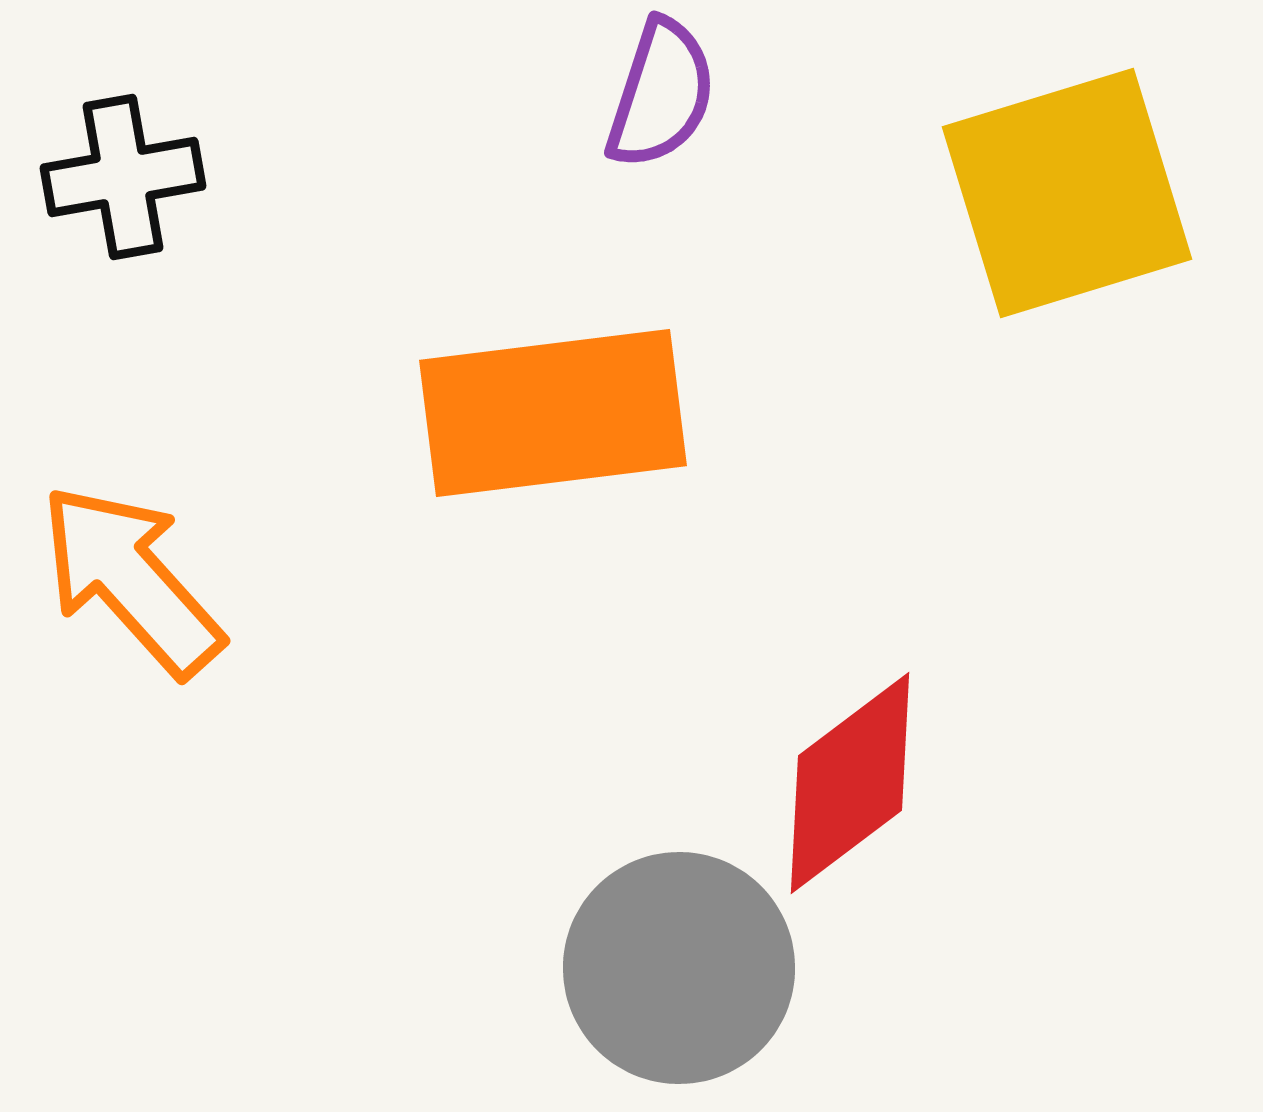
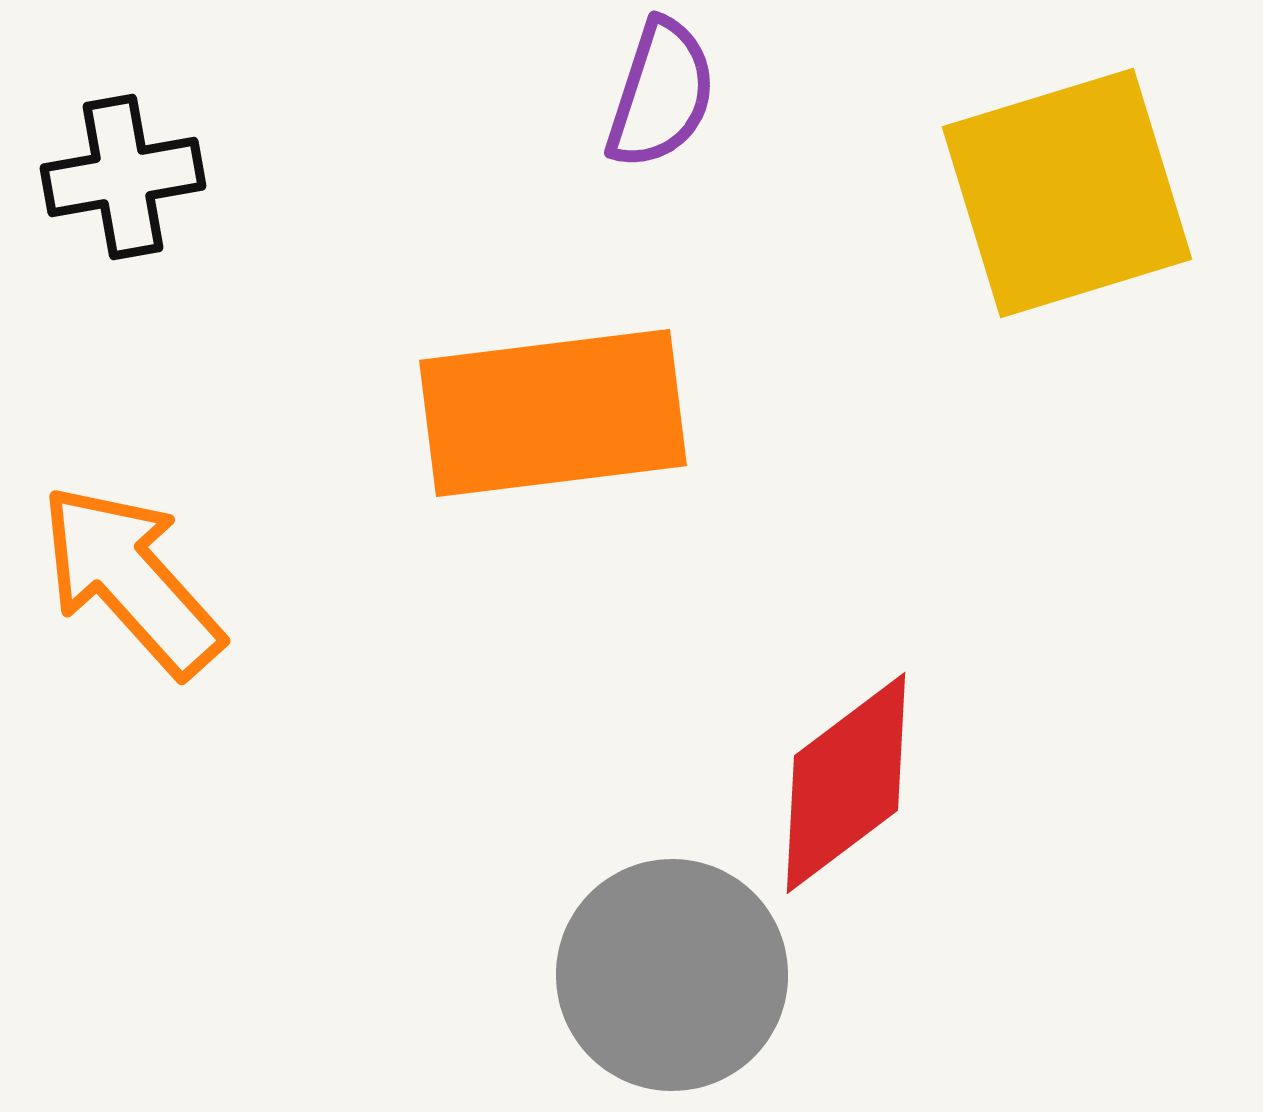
red diamond: moved 4 px left
gray circle: moved 7 px left, 7 px down
